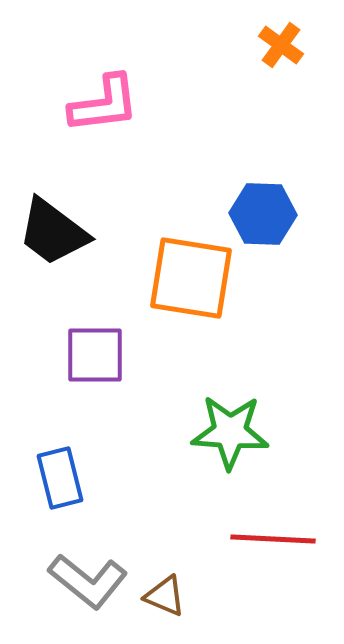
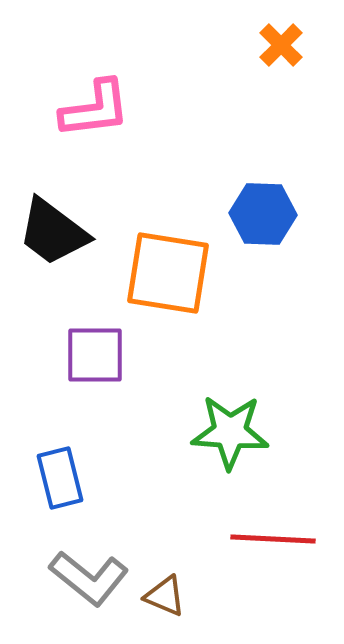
orange cross: rotated 9 degrees clockwise
pink L-shape: moved 9 px left, 5 px down
orange square: moved 23 px left, 5 px up
gray L-shape: moved 1 px right, 3 px up
